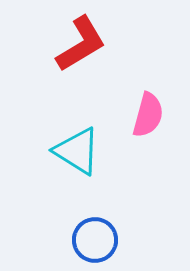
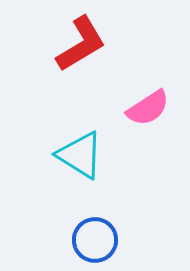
pink semicircle: moved 7 px up; rotated 42 degrees clockwise
cyan triangle: moved 3 px right, 4 px down
